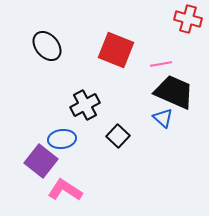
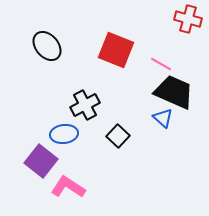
pink line: rotated 40 degrees clockwise
blue ellipse: moved 2 px right, 5 px up
pink L-shape: moved 3 px right, 3 px up
